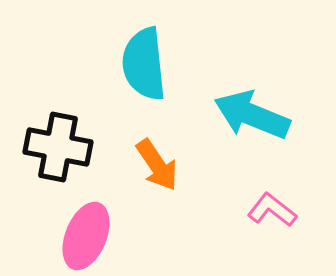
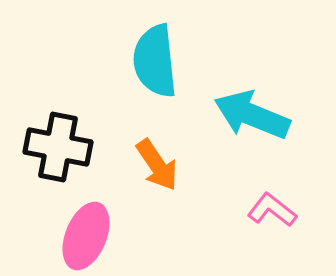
cyan semicircle: moved 11 px right, 3 px up
